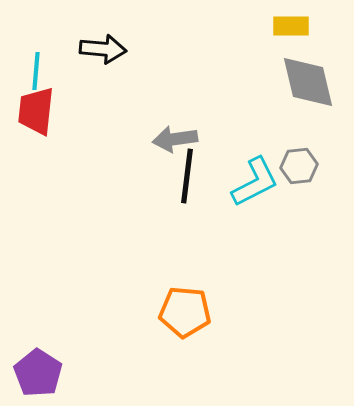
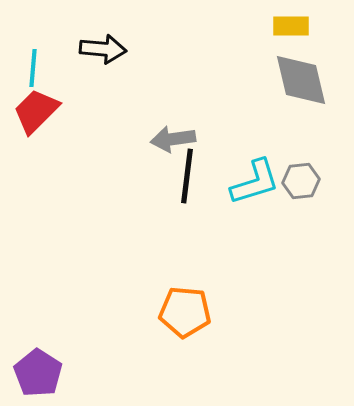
cyan line: moved 3 px left, 3 px up
gray diamond: moved 7 px left, 2 px up
red trapezoid: rotated 39 degrees clockwise
gray arrow: moved 2 px left
gray hexagon: moved 2 px right, 15 px down
cyan L-shape: rotated 10 degrees clockwise
